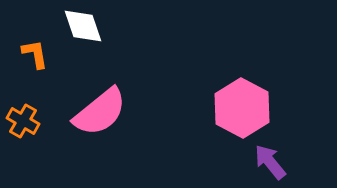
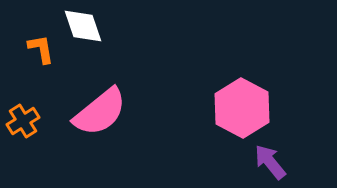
orange L-shape: moved 6 px right, 5 px up
orange cross: rotated 28 degrees clockwise
